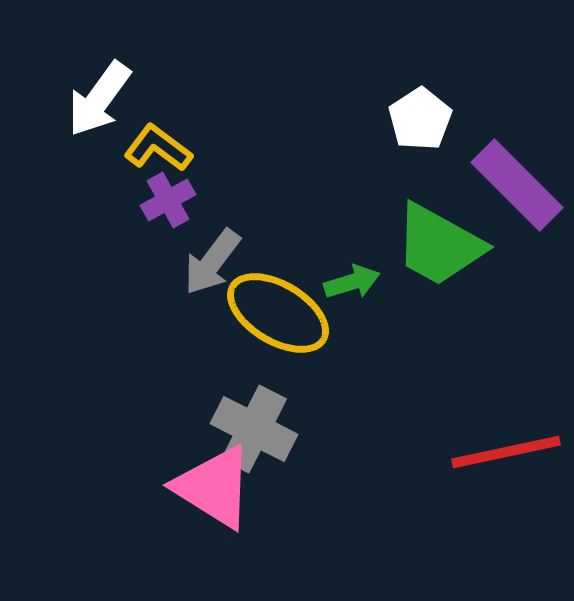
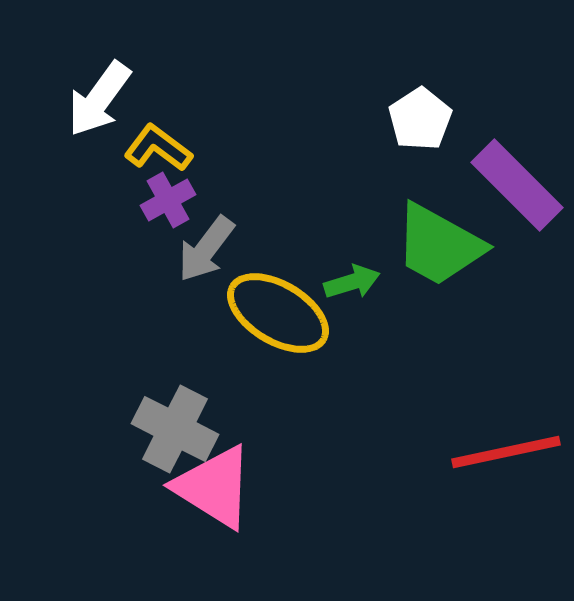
gray arrow: moved 6 px left, 13 px up
gray cross: moved 79 px left
